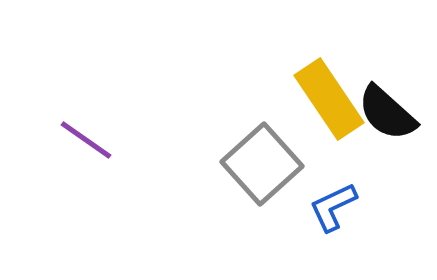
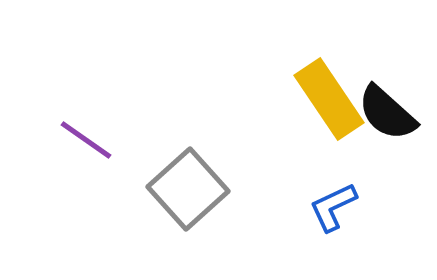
gray square: moved 74 px left, 25 px down
